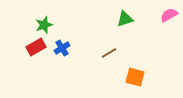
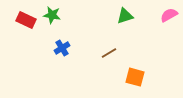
green triangle: moved 3 px up
green star: moved 8 px right, 10 px up; rotated 30 degrees clockwise
red rectangle: moved 10 px left, 27 px up; rotated 54 degrees clockwise
